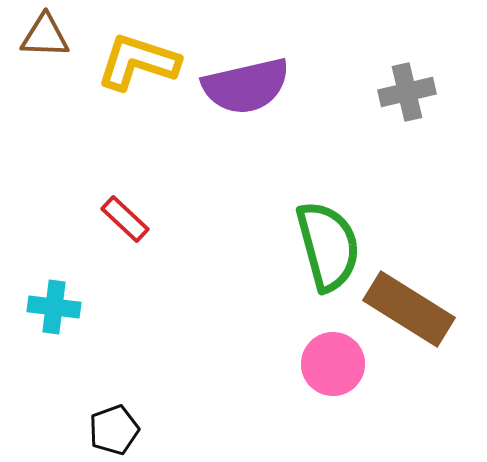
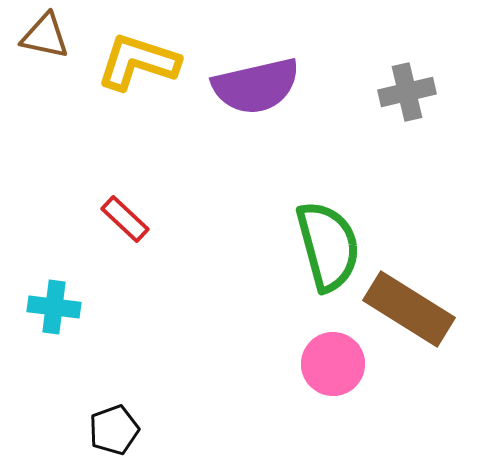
brown triangle: rotated 10 degrees clockwise
purple semicircle: moved 10 px right
